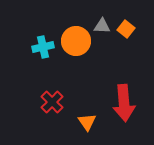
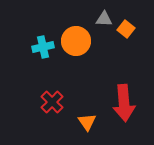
gray triangle: moved 2 px right, 7 px up
